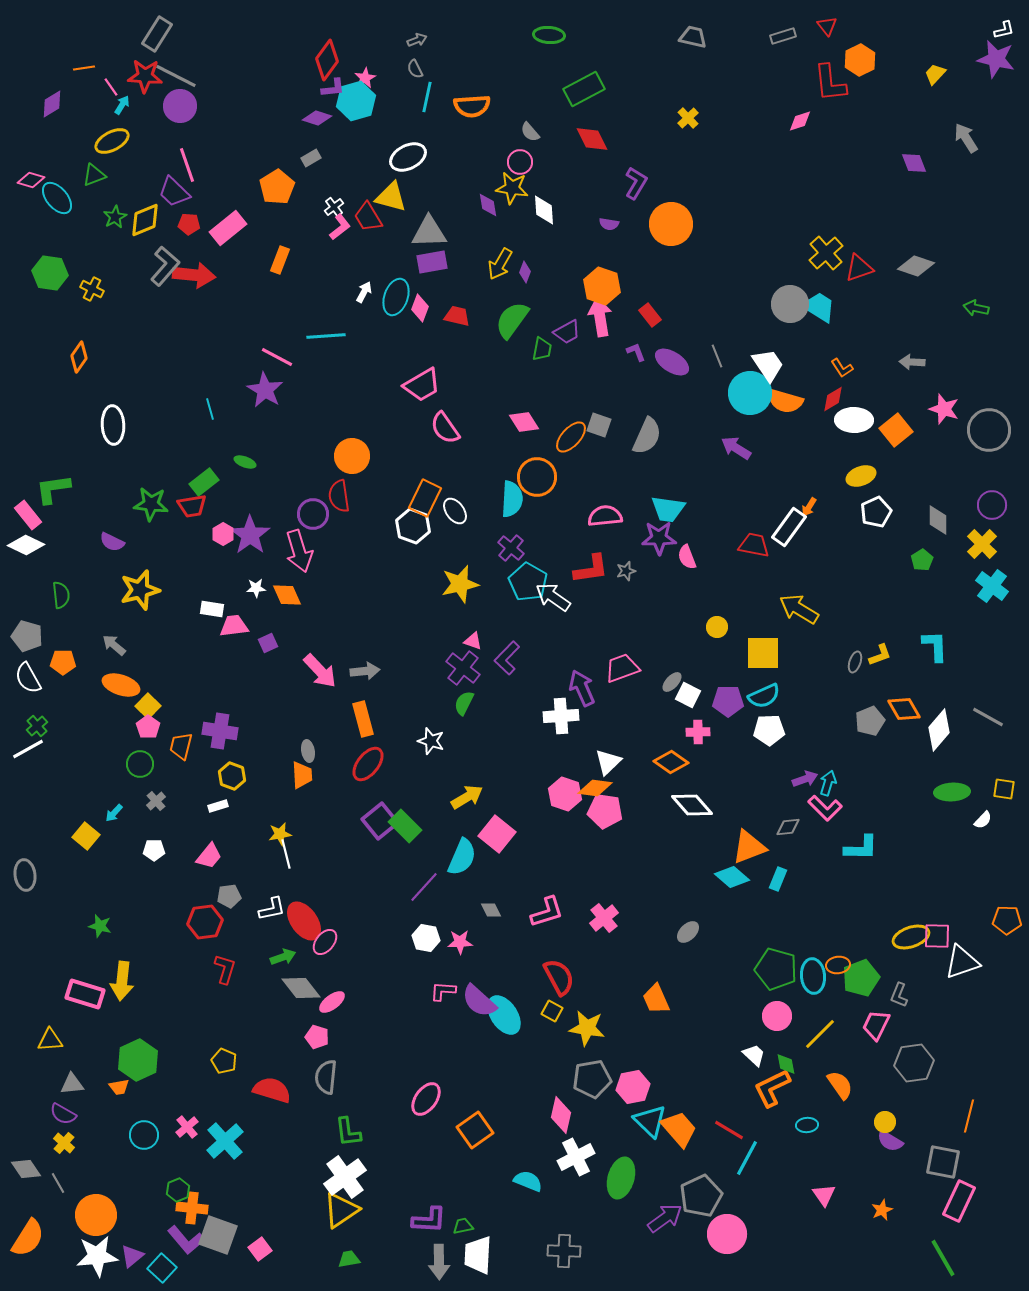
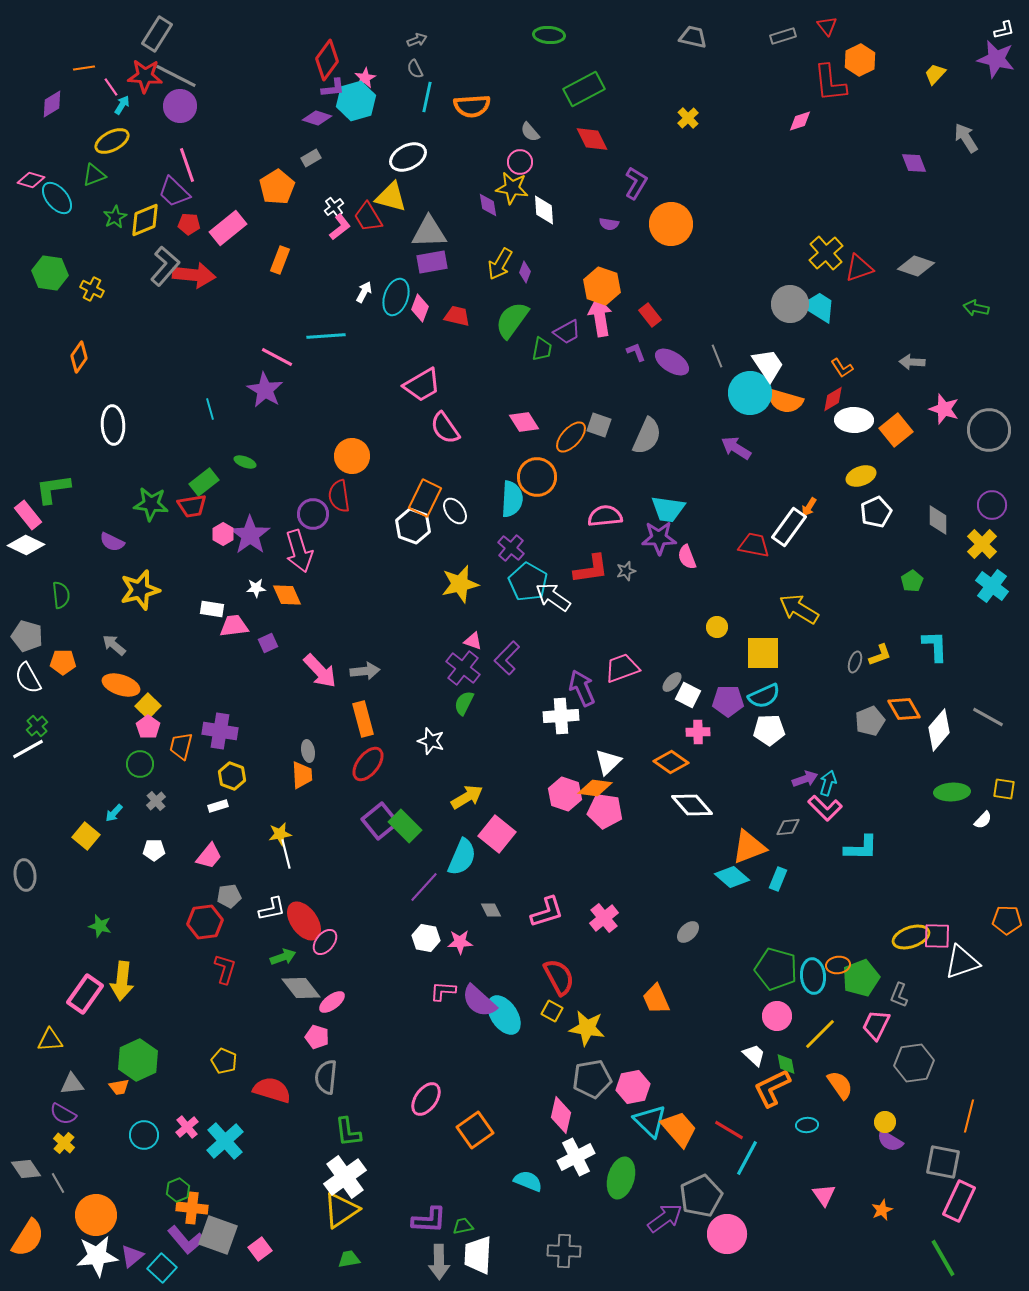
green pentagon at (922, 560): moved 10 px left, 21 px down
pink rectangle at (85, 994): rotated 72 degrees counterclockwise
